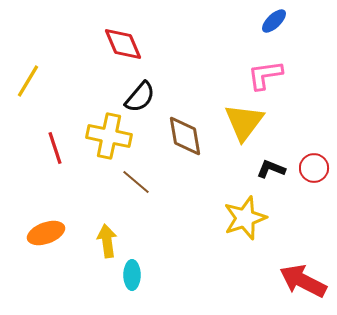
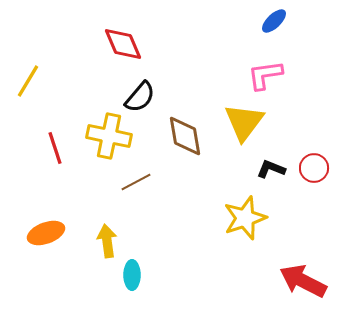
brown line: rotated 68 degrees counterclockwise
